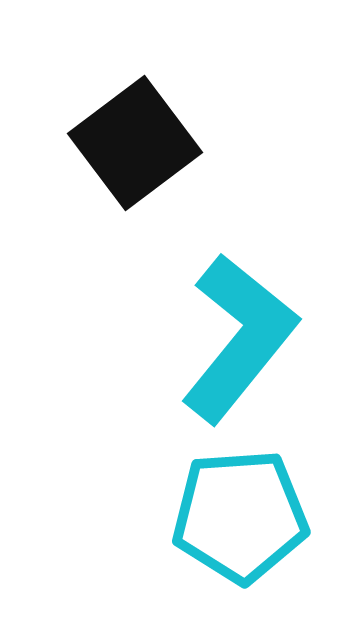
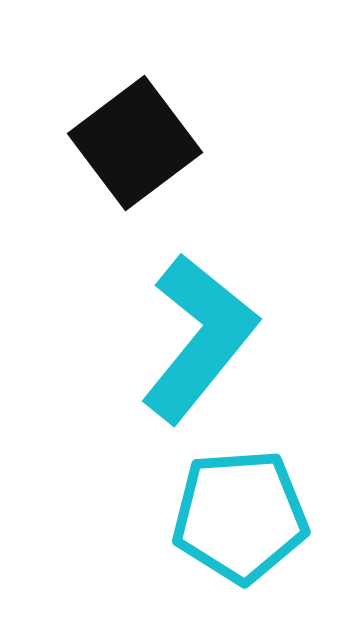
cyan L-shape: moved 40 px left
